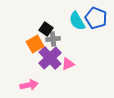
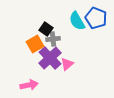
pink triangle: moved 1 px left; rotated 16 degrees counterclockwise
